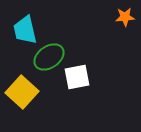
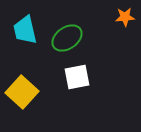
green ellipse: moved 18 px right, 19 px up
